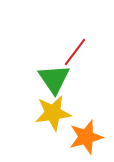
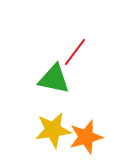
green triangle: rotated 44 degrees counterclockwise
yellow star: moved 17 px down
